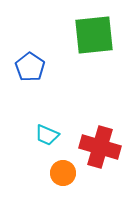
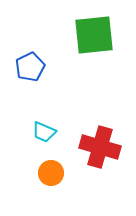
blue pentagon: rotated 12 degrees clockwise
cyan trapezoid: moved 3 px left, 3 px up
orange circle: moved 12 px left
